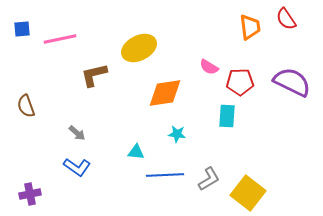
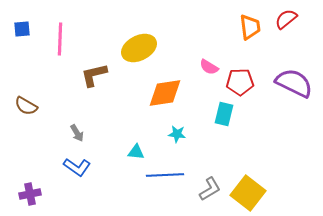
red semicircle: rotated 85 degrees clockwise
pink line: rotated 76 degrees counterclockwise
purple semicircle: moved 2 px right, 1 px down
brown semicircle: rotated 40 degrees counterclockwise
cyan rectangle: moved 3 px left, 2 px up; rotated 10 degrees clockwise
gray arrow: rotated 18 degrees clockwise
gray L-shape: moved 1 px right, 10 px down
